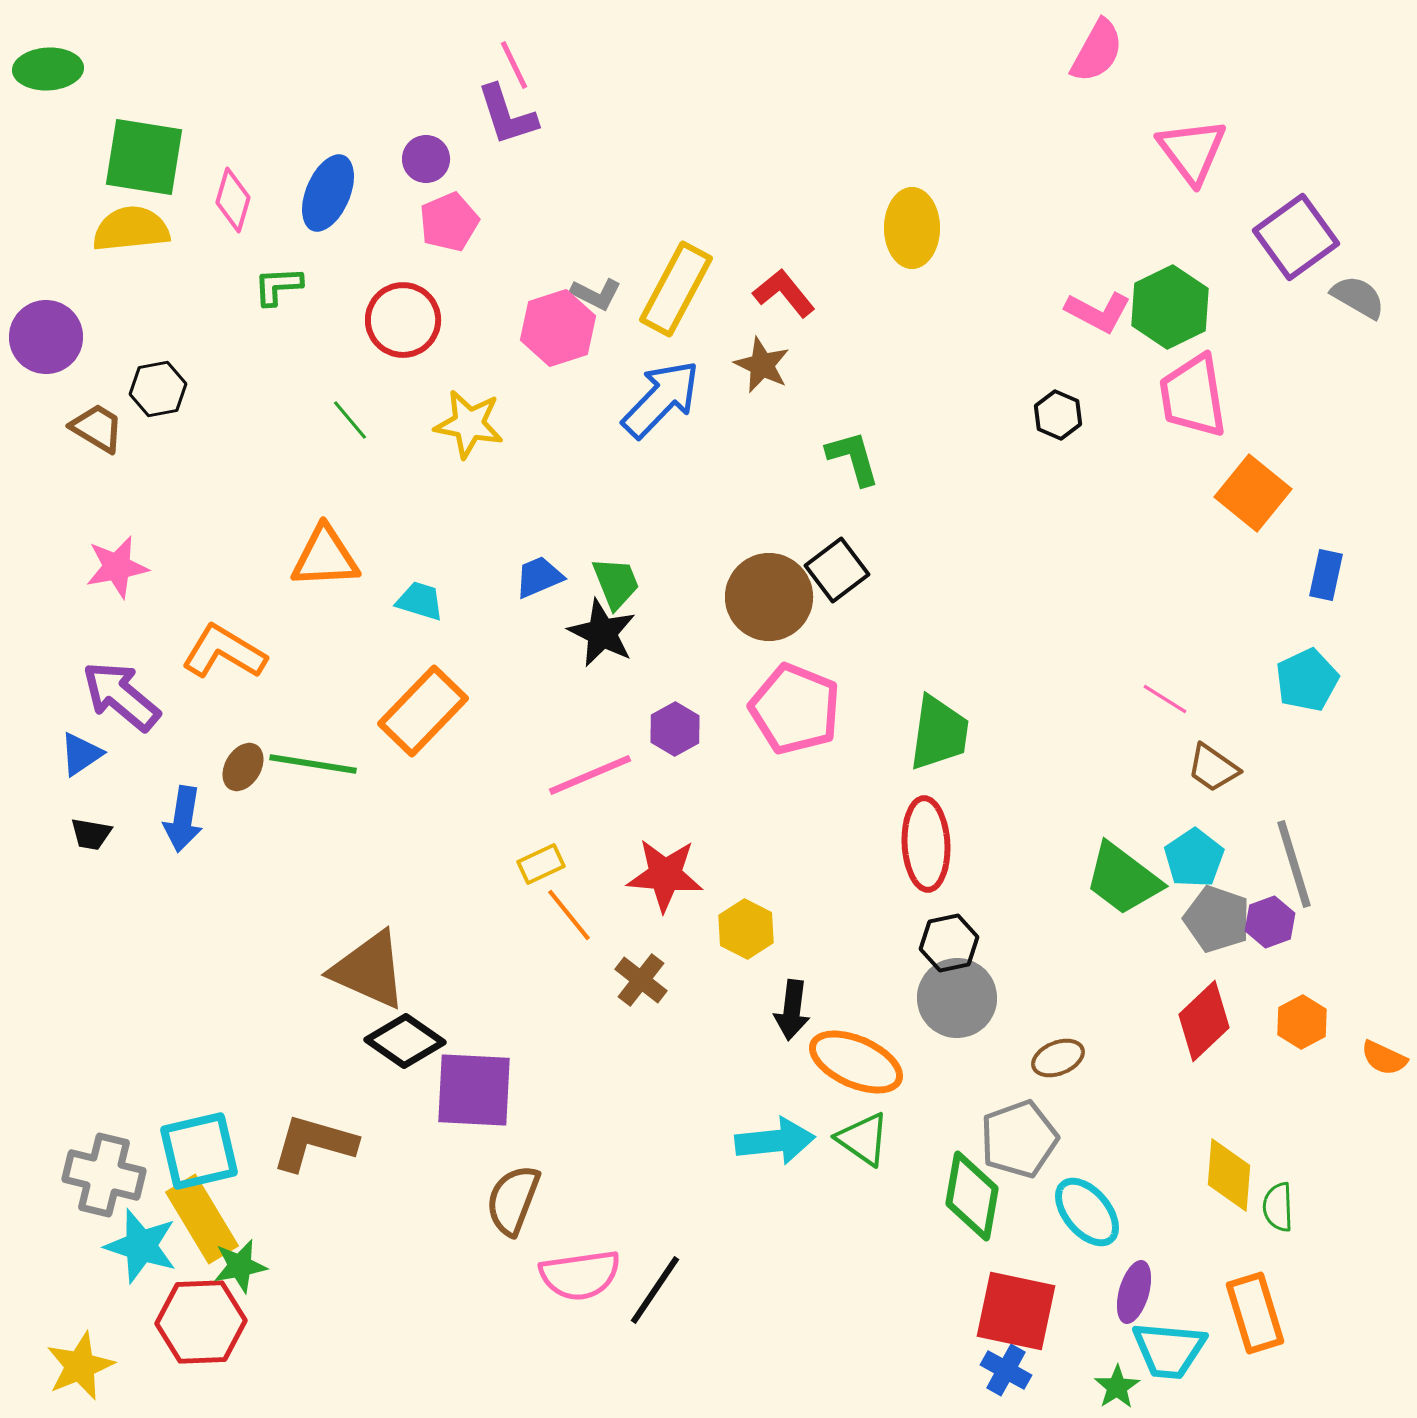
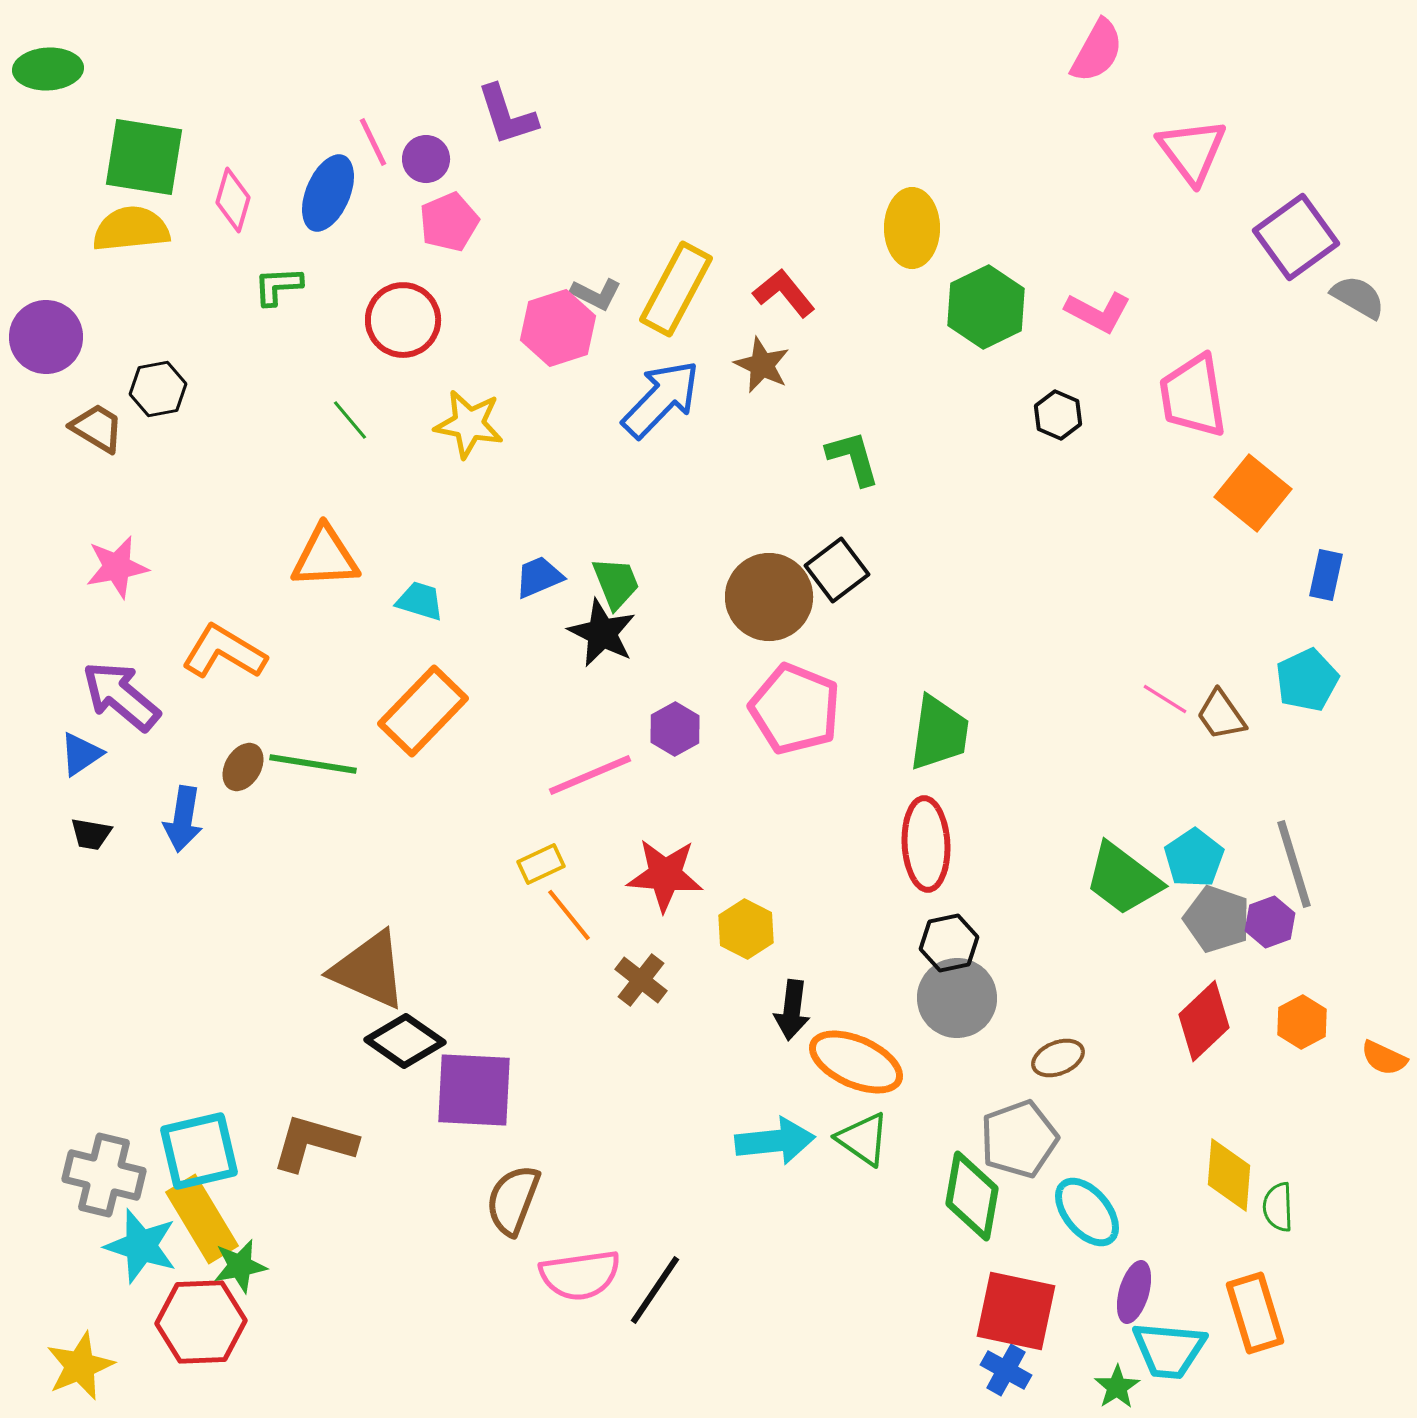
pink line at (514, 65): moved 141 px left, 77 px down
green hexagon at (1170, 307): moved 184 px left
brown trapezoid at (1213, 768): moved 8 px right, 53 px up; rotated 20 degrees clockwise
